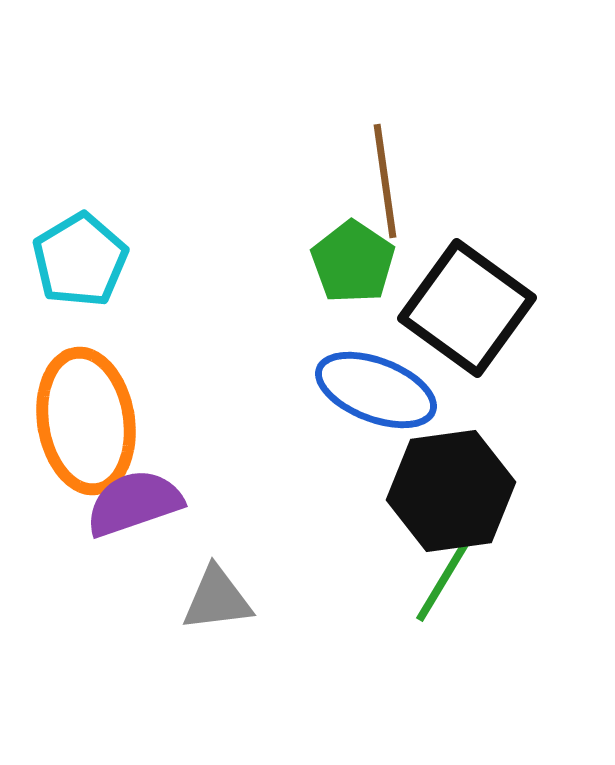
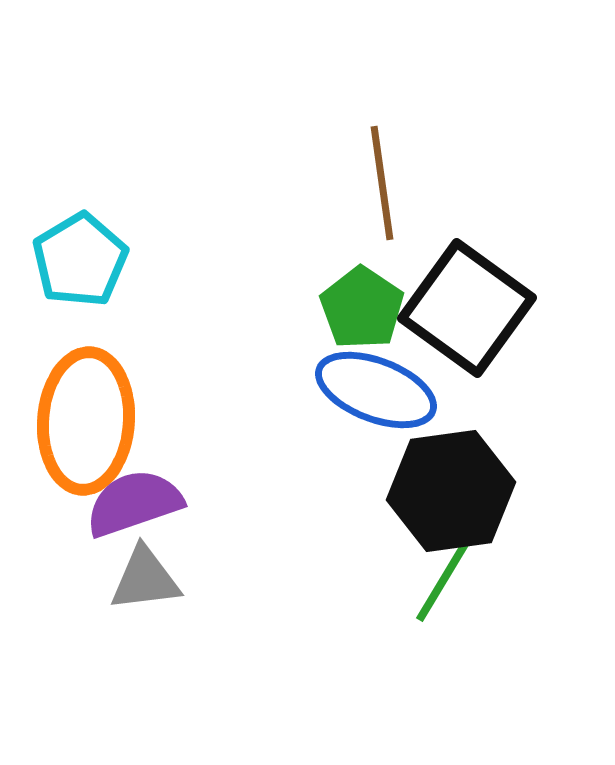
brown line: moved 3 px left, 2 px down
green pentagon: moved 9 px right, 46 px down
orange ellipse: rotated 13 degrees clockwise
gray triangle: moved 72 px left, 20 px up
